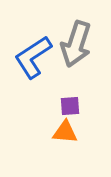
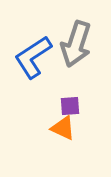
orange triangle: moved 2 px left, 4 px up; rotated 20 degrees clockwise
